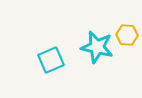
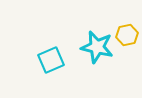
yellow hexagon: rotated 15 degrees counterclockwise
